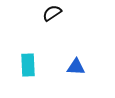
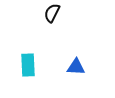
black semicircle: rotated 30 degrees counterclockwise
